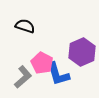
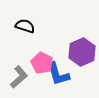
gray L-shape: moved 4 px left
